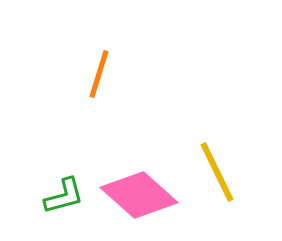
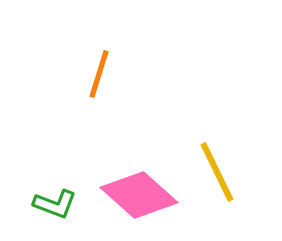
green L-shape: moved 9 px left, 8 px down; rotated 36 degrees clockwise
